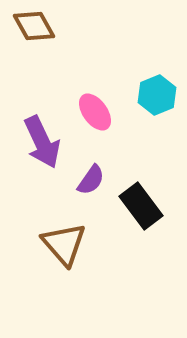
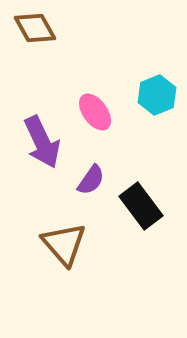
brown diamond: moved 1 px right, 2 px down
